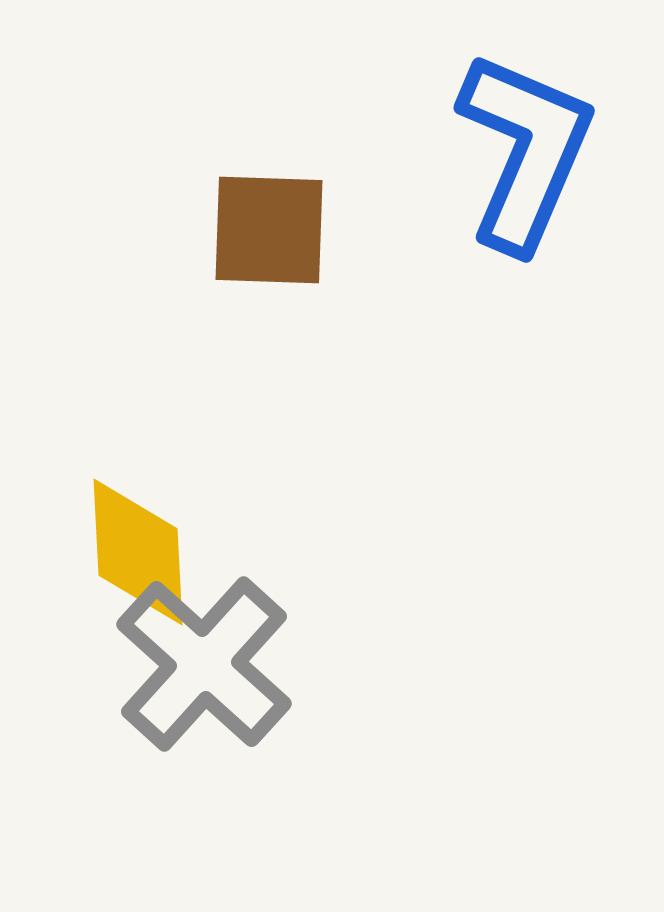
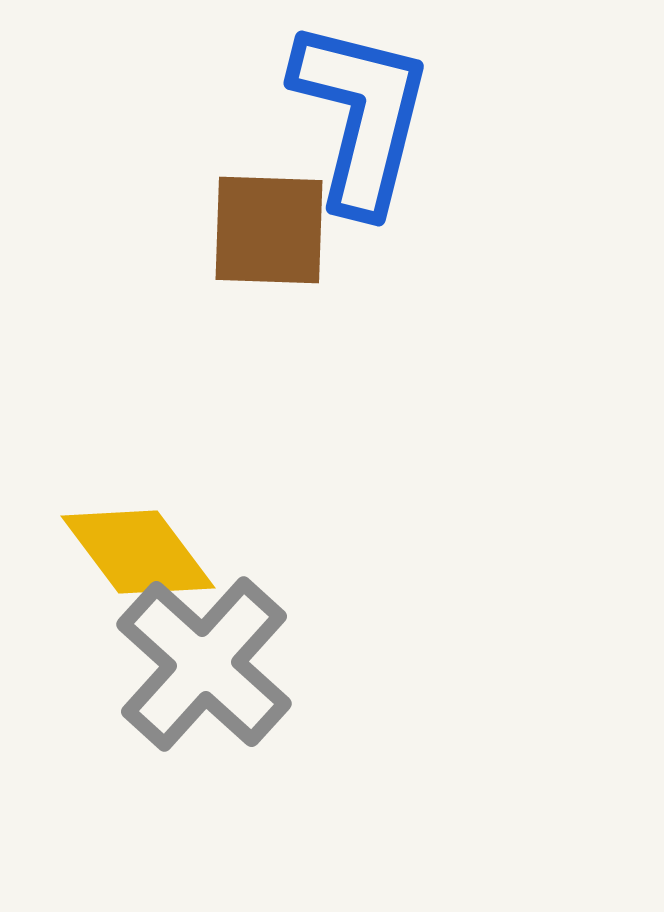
blue L-shape: moved 164 px left, 35 px up; rotated 9 degrees counterclockwise
yellow diamond: rotated 34 degrees counterclockwise
